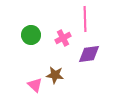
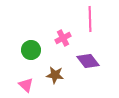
pink line: moved 5 px right
green circle: moved 15 px down
purple diamond: moved 1 px left, 7 px down; rotated 60 degrees clockwise
pink triangle: moved 9 px left
